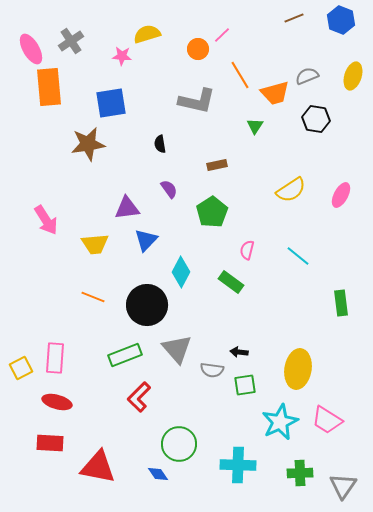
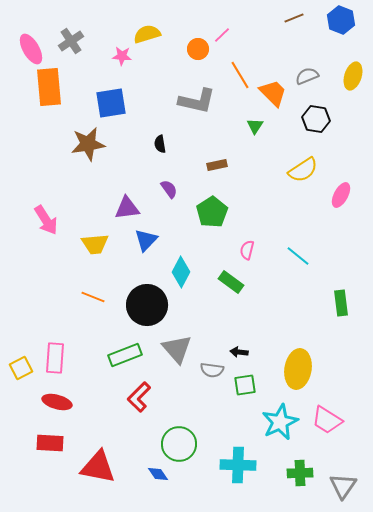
orange trapezoid at (275, 93): moved 2 px left; rotated 120 degrees counterclockwise
yellow semicircle at (291, 190): moved 12 px right, 20 px up
